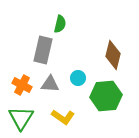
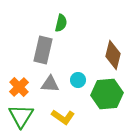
green semicircle: moved 1 px right, 1 px up
cyan circle: moved 2 px down
orange cross: moved 3 px left, 2 px down; rotated 18 degrees clockwise
green hexagon: moved 1 px right, 2 px up
green triangle: moved 2 px up
